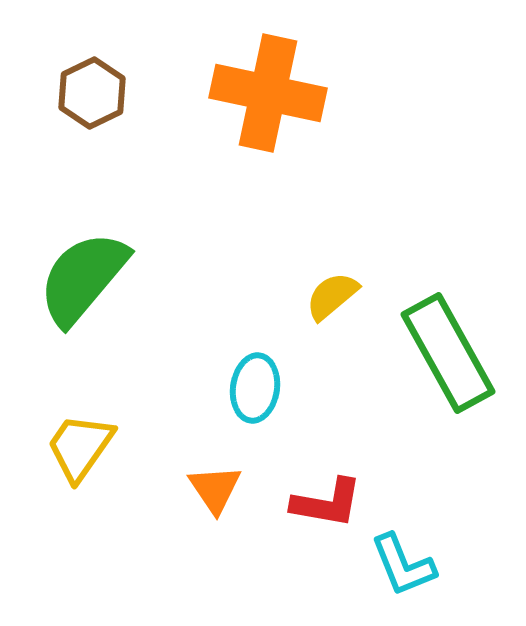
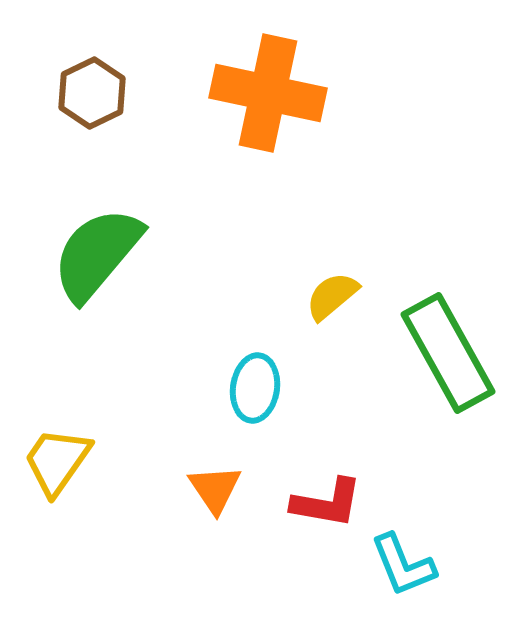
green semicircle: moved 14 px right, 24 px up
yellow trapezoid: moved 23 px left, 14 px down
